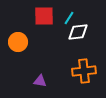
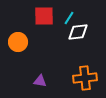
orange cross: moved 1 px right, 7 px down
